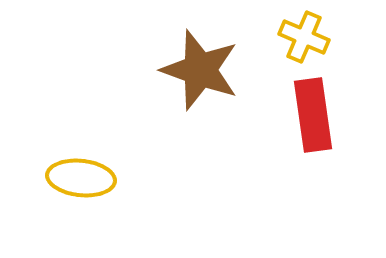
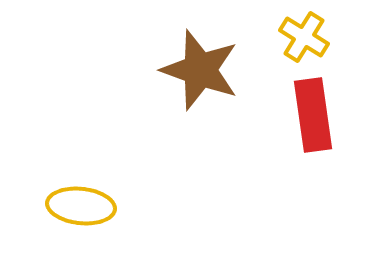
yellow cross: rotated 9 degrees clockwise
yellow ellipse: moved 28 px down
